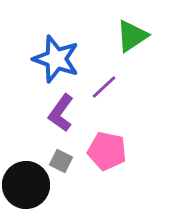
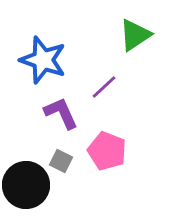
green triangle: moved 3 px right, 1 px up
blue star: moved 13 px left, 1 px down
purple L-shape: rotated 120 degrees clockwise
pink pentagon: rotated 9 degrees clockwise
